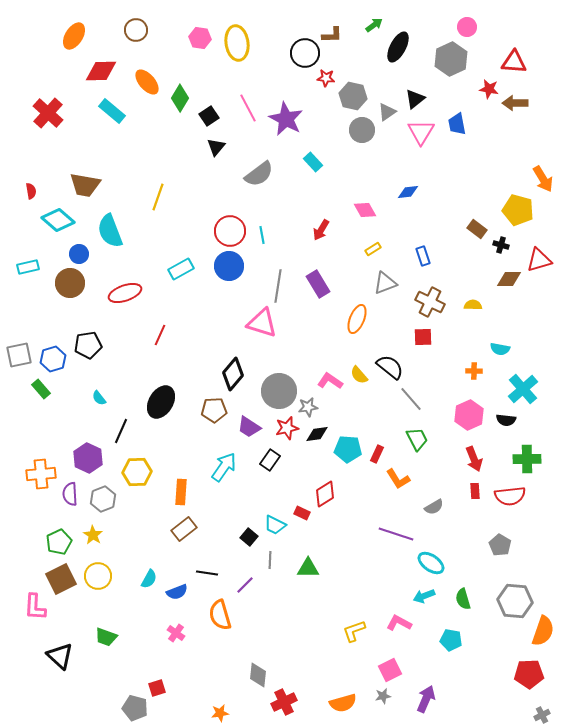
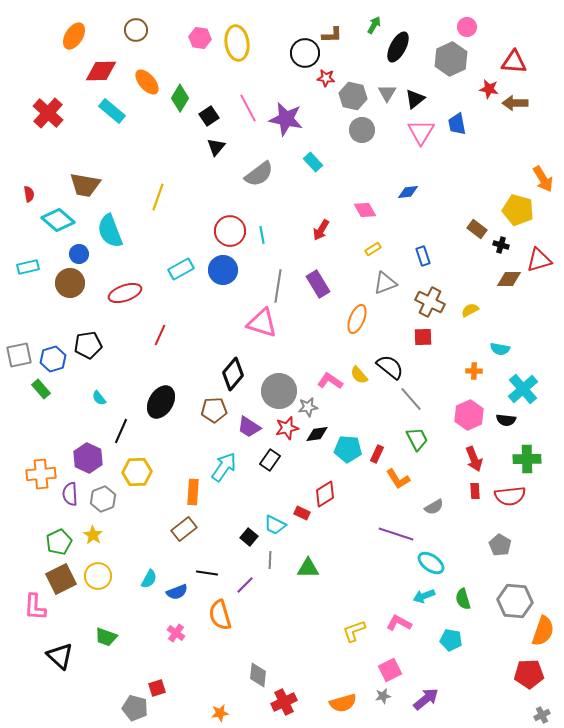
green arrow at (374, 25): rotated 24 degrees counterclockwise
gray triangle at (387, 112): moved 19 px up; rotated 24 degrees counterclockwise
purple star at (286, 119): rotated 16 degrees counterclockwise
red semicircle at (31, 191): moved 2 px left, 3 px down
blue circle at (229, 266): moved 6 px left, 4 px down
yellow semicircle at (473, 305): moved 3 px left, 5 px down; rotated 30 degrees counterclockwise
orange rectangle at (181, 492): moved 12 px right
purple arrow at (426, 699): rotated 28 degrees clockwise
